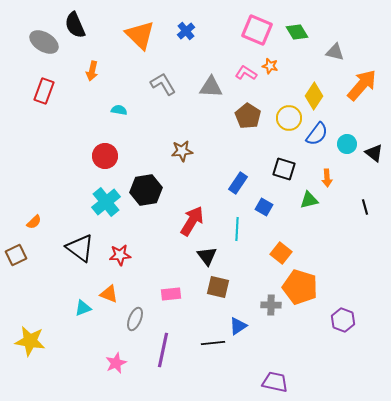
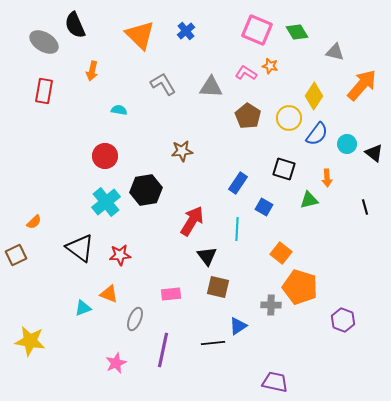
red rectangle at (44, 91): rotated 10 degrees counterclockwise
